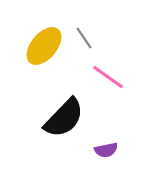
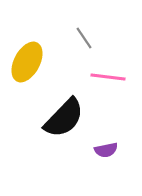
yellow ellipse: moved 17 px left, 16 px down; rotated 12 degrees counterclockwise
pink line: rotated 28 degrees counterclockwise
